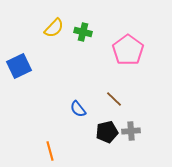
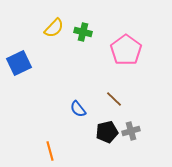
pink pentagon: moved 2 px left
blue square: moved 3 px up
gray cross: rotated 12 degrees counterclockwise
